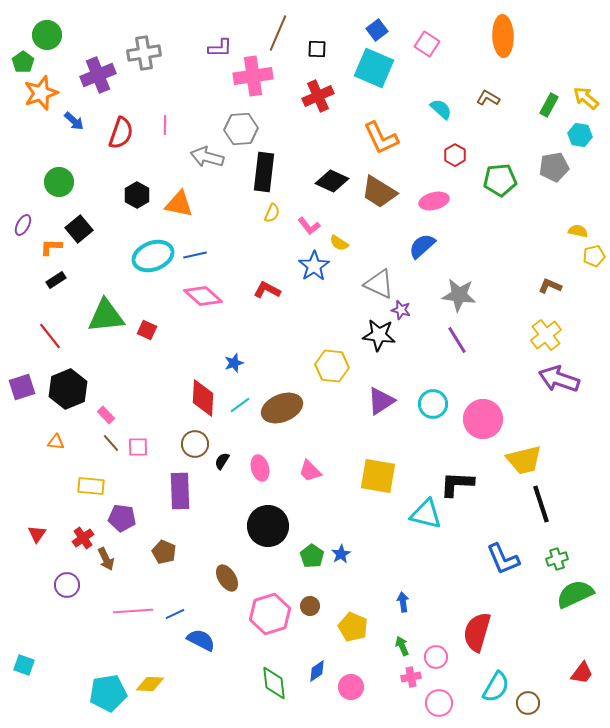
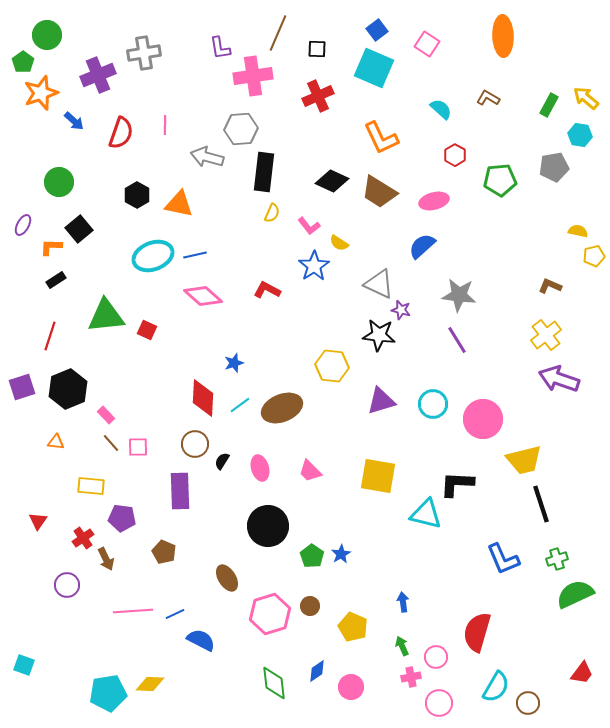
purple L-shape at (220, 48): rotated 80 degrees clockwise
red line at (50, 336): rotated 56 degrees clockwise
purple triangle at (381, 401): rotated 16 degrees clockwise
red triangle at (37, 534): moved 1 px right, 13 px up
